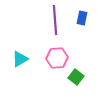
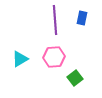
pink hexagon: moved 3 px left, 1 px up
green square: moved 1 px left, 1 px down; rotated 14 degrees clockwise
